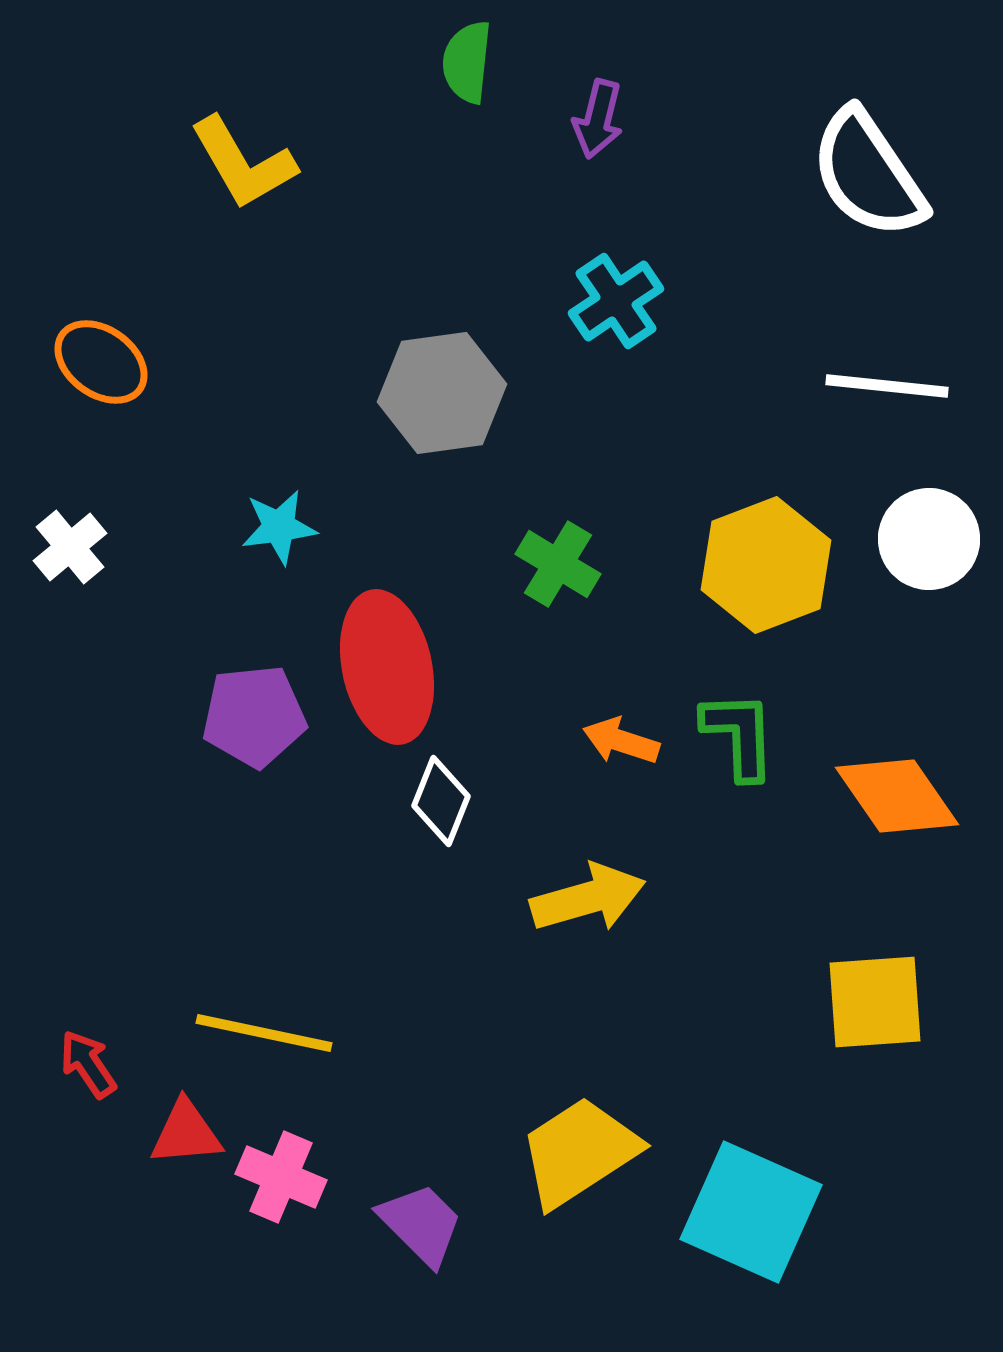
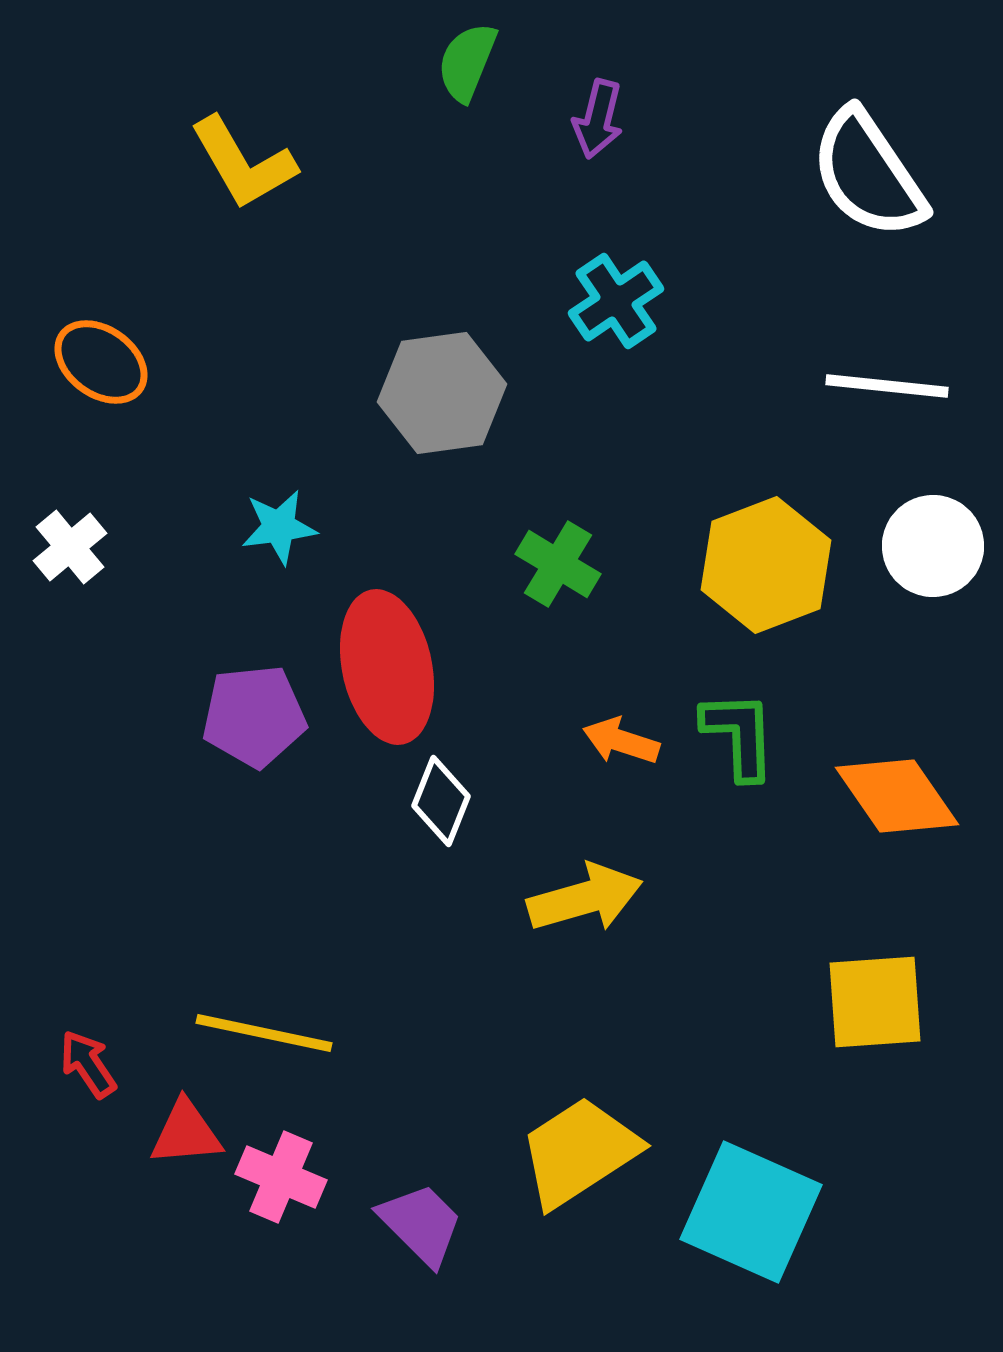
green semicircle: rotated 16 degrees clockwise
white circle: moved 4 px right, 7 px down
yellow arrow: moved 3 px left
